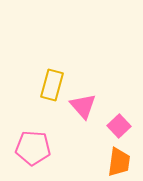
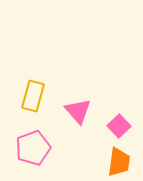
yellow rectangle: moved 19 px left, 11 px down
pink triangle: moved 5 px left, 5 px down
pink pentagon: rotated 24 degrees counterclockwise
